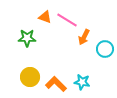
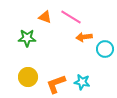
pink line: moved 4 px right, 3 px up
orange arrow: rotated 56 degrees clockwise
yellow circle: moved 2 px left
orange L-shape: rotated 65 degrees counterclockwise
